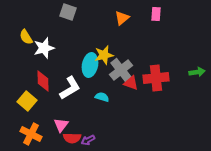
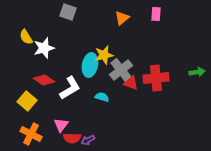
red diamond: moved 1 px right, 1 px up; rotated 55 degrees counterclockwise
